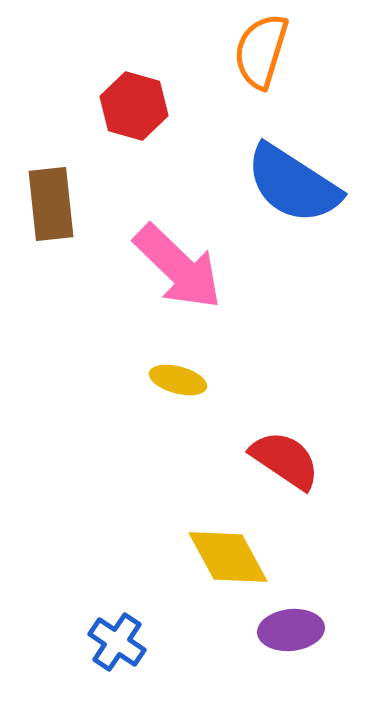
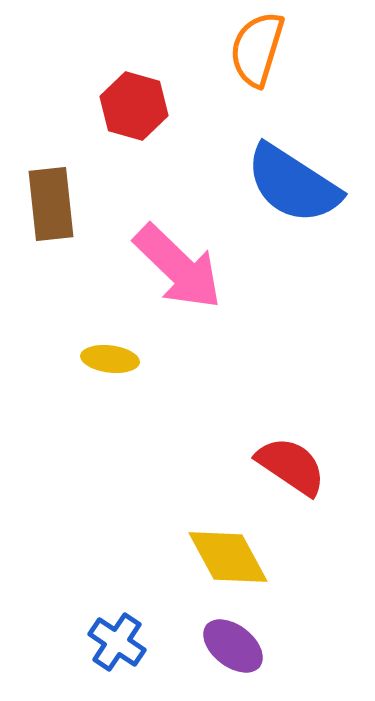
orange semicircle: moved 4 px left, 2 px up
yellow ellipse: moved 68 px left, 21 px up; rotated 8 degrees counterclockwise
red semicircle: moved 6 px right, 6 px down
purple ellipse: moved 58 px left, 16 px down; rotated 44 degrees clockwise
